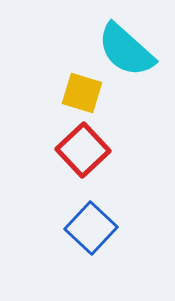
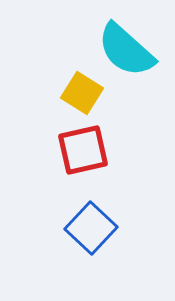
yellow square: rotated 15 degrees clockwise
red square: rotated 30 degrees clockwise
